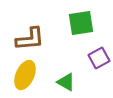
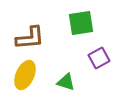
brown L-shape: moved 1 px up
green triangle: rotated 12 degrees counterclockwise
